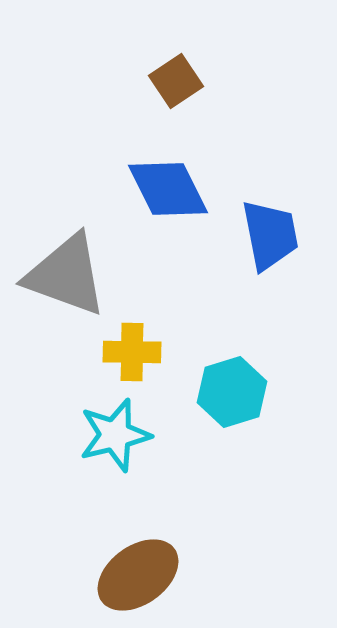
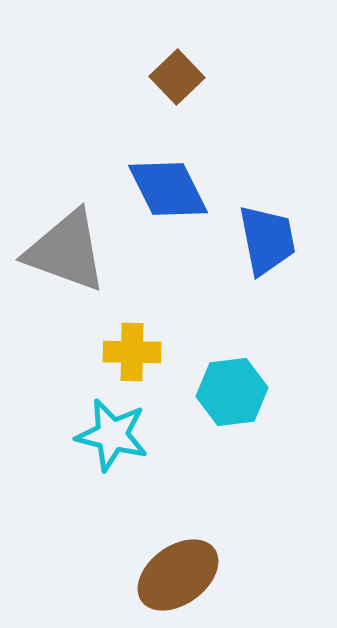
brown square: moved 1 px right, 4 px up; rotated 10 degrees counterclockwise
blue trapezoid: moved 3 px left, 5 px down
gray triangle: moved 24 px up
cyan hexagon: rotated 10 degrees clockwise
cyan star: moved 3 px left; rotated 28 degrees clockwise
brown ellipse: moved 40 px right
